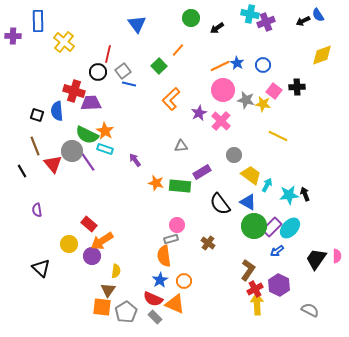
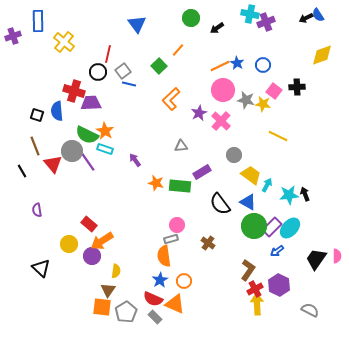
black arrow at (303, 21): moved 3 px right, 3 px up
purple cross at (13, 36): rotated 21 degrees counterclockwise
